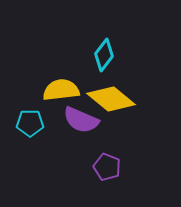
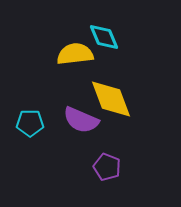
cyan diamond: moved 18 px up; rotated 60 degrees counterclockwise
yellow semicircle: moved 14 px right, 36 px up
yellow diamond: rotated 30 degrees clockwise
